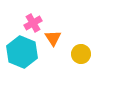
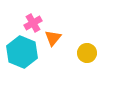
orange triangle: rotated 12 degrees clockwise
yellow circle: moved 6 px right, 1 px up
